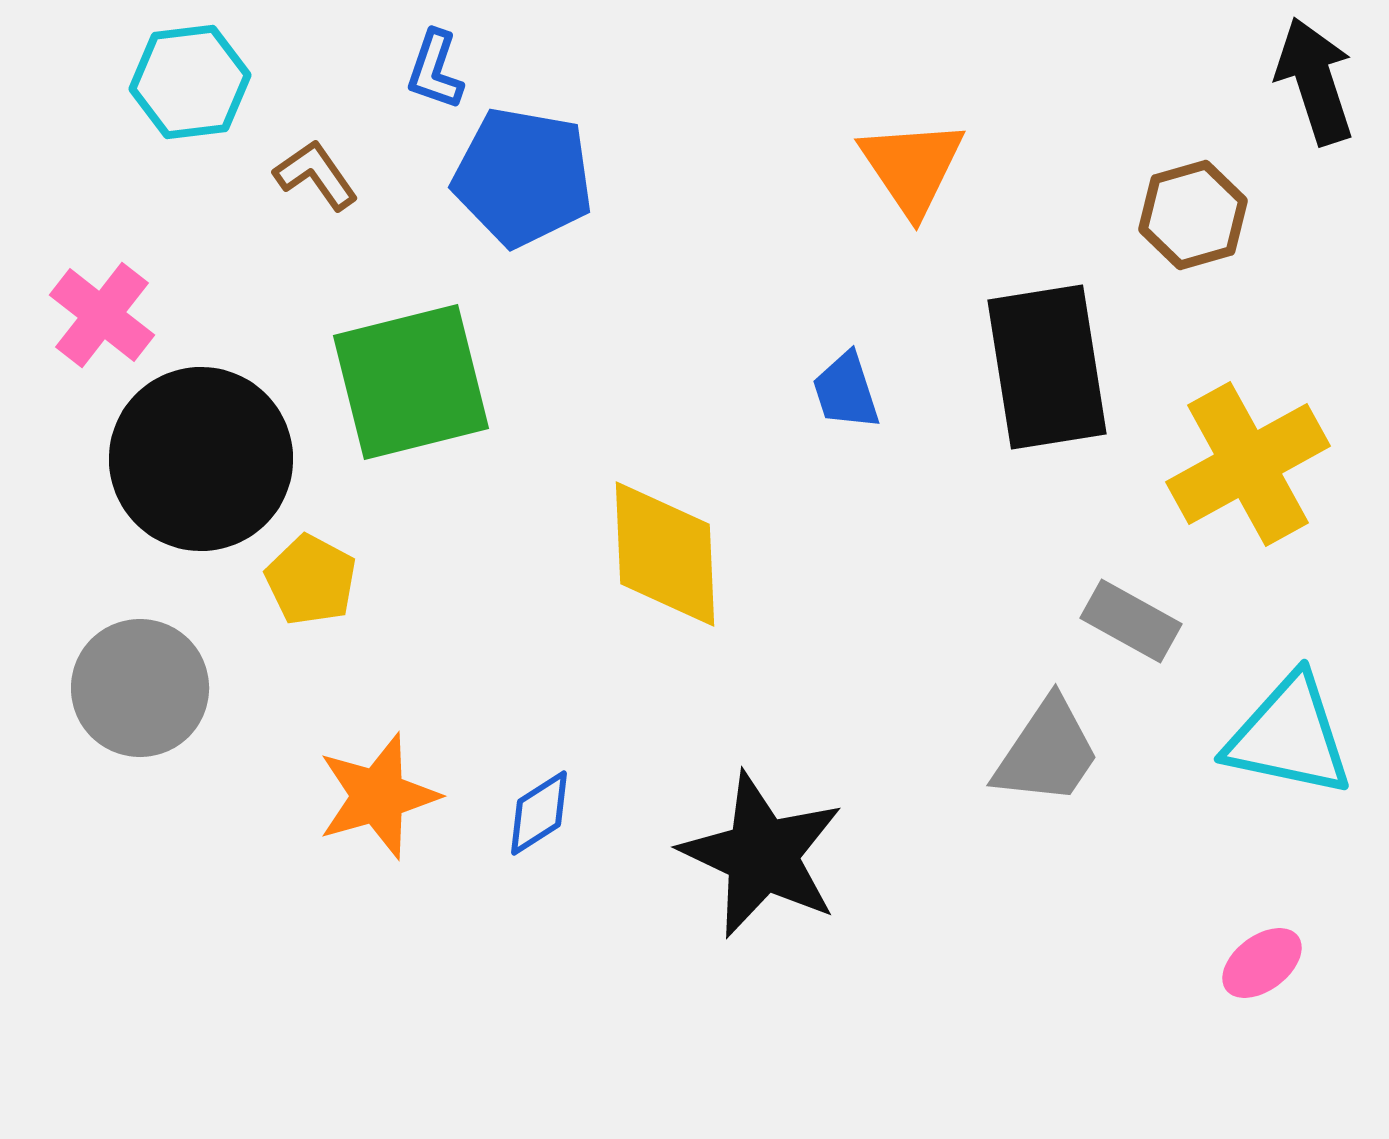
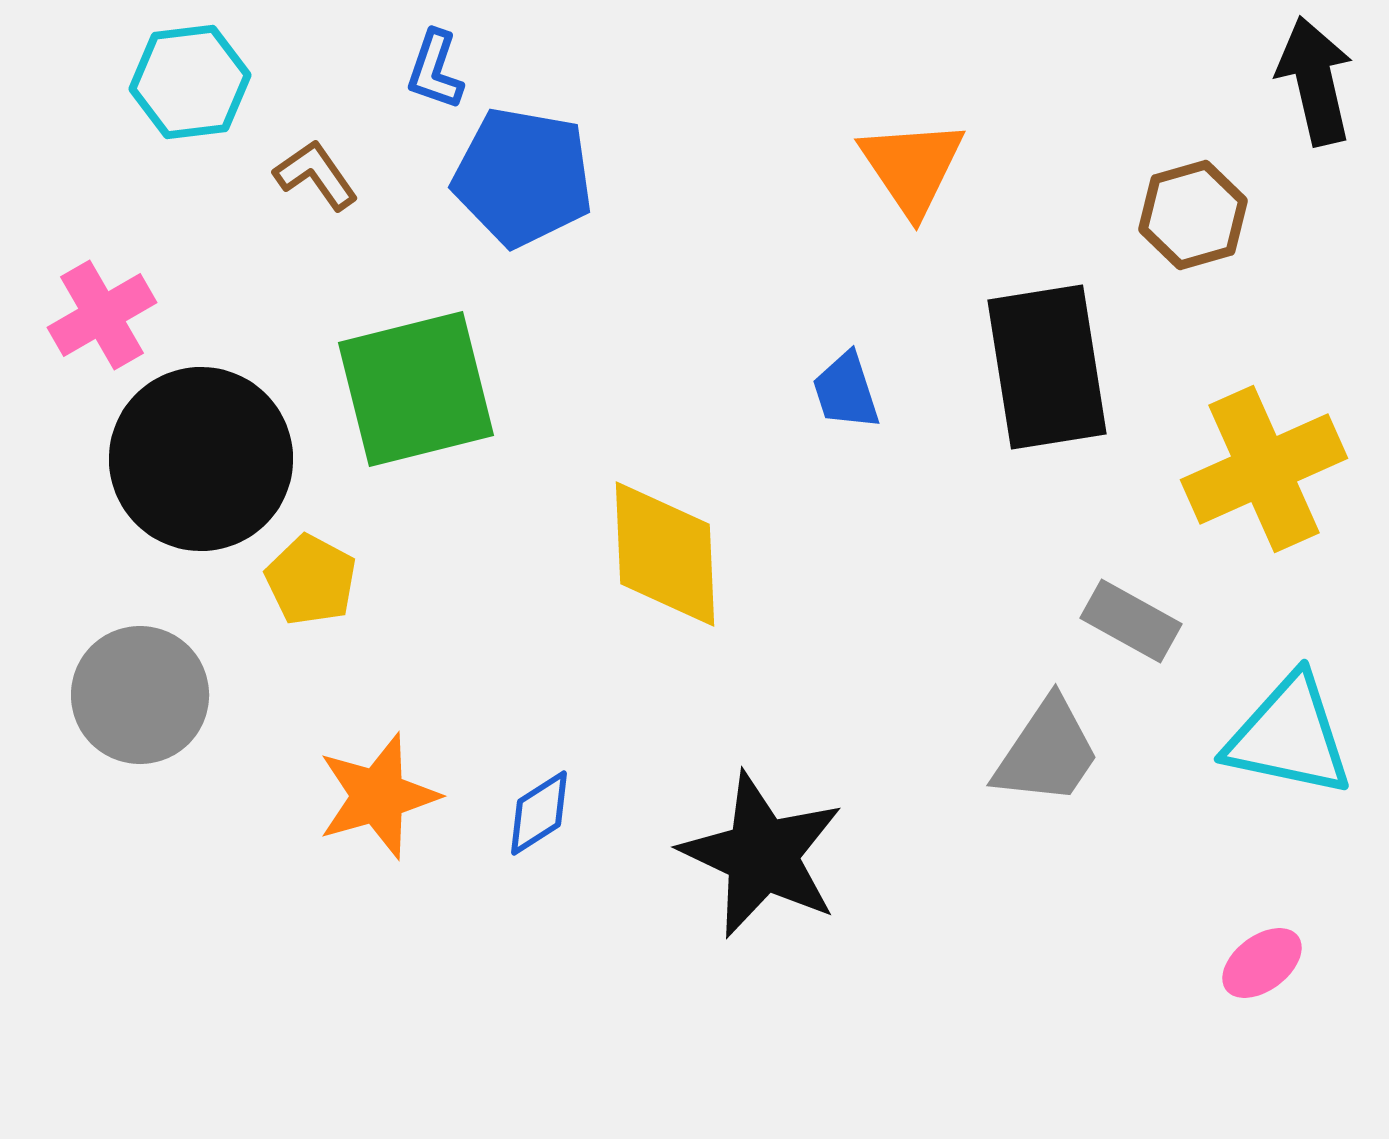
black arrow: rotated 5 degrees clockwise
pink cross: rotated 22 degrees clockwise
green square: moved 5 px right, 7 px down
yellow cross: moved 16 px right, 5 px down; rotated 5 degrees clockwise
gray circle: moved 7 px down
